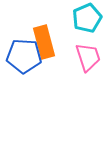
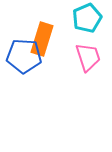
orange rectangle: moved 2 px left, 3 px up; rotated 32 degrees clockwise
